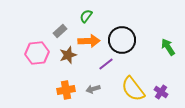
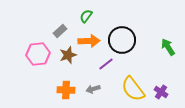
pink hexagon: moved 1 px right, 1 px down
orange cross: rotated 12 degrees clockwise
